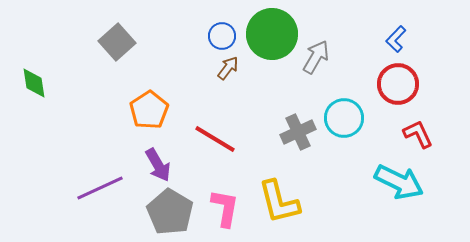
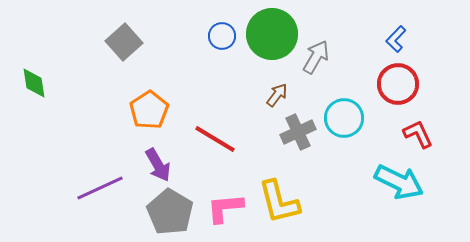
gray square: moved 7 px right
brown arrow: moved 49 px right, 27 px down
pink L-shape: rotated 105 degrees counterclockwise
